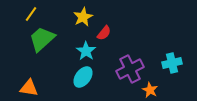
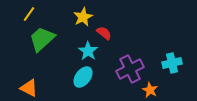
yellow line: moved 2 px left
red semicircle: rotated 91 degrees counterclockwise
cyan star: moved 2 px right
orange triangle: rotated 18 degrees clockwise
